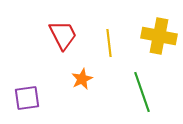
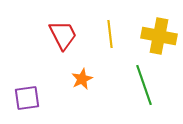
yellow line: moved 1 px right, 9 px up
green line: moved 2 px right, 7 px up
